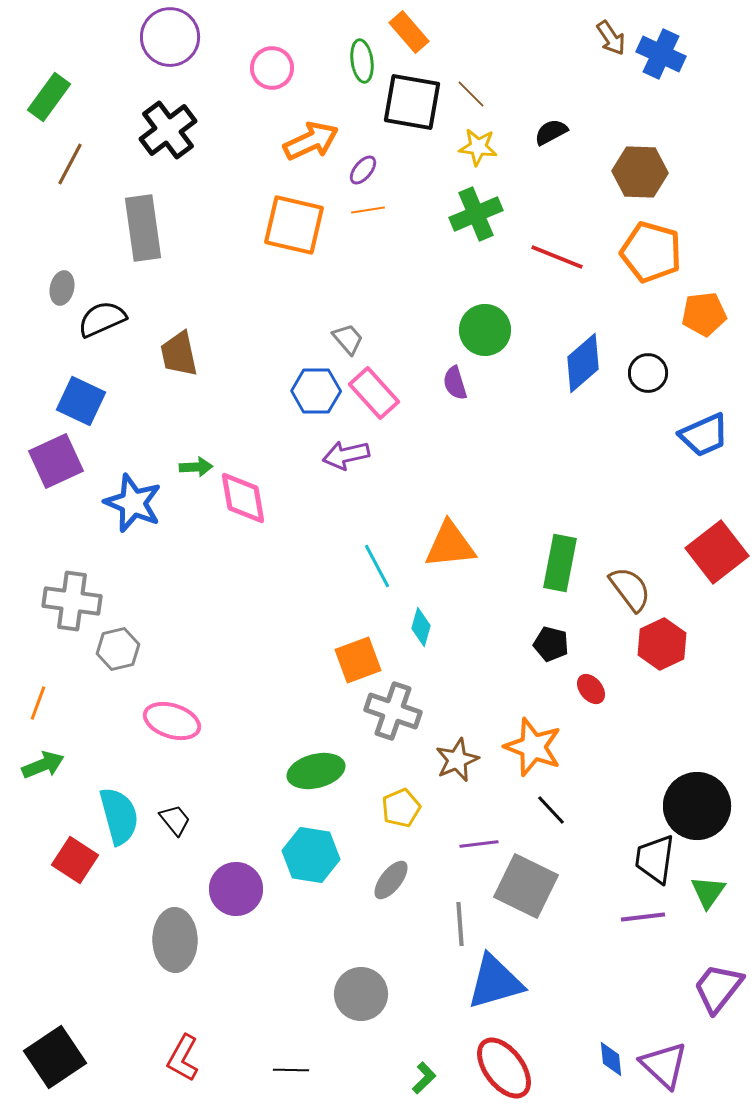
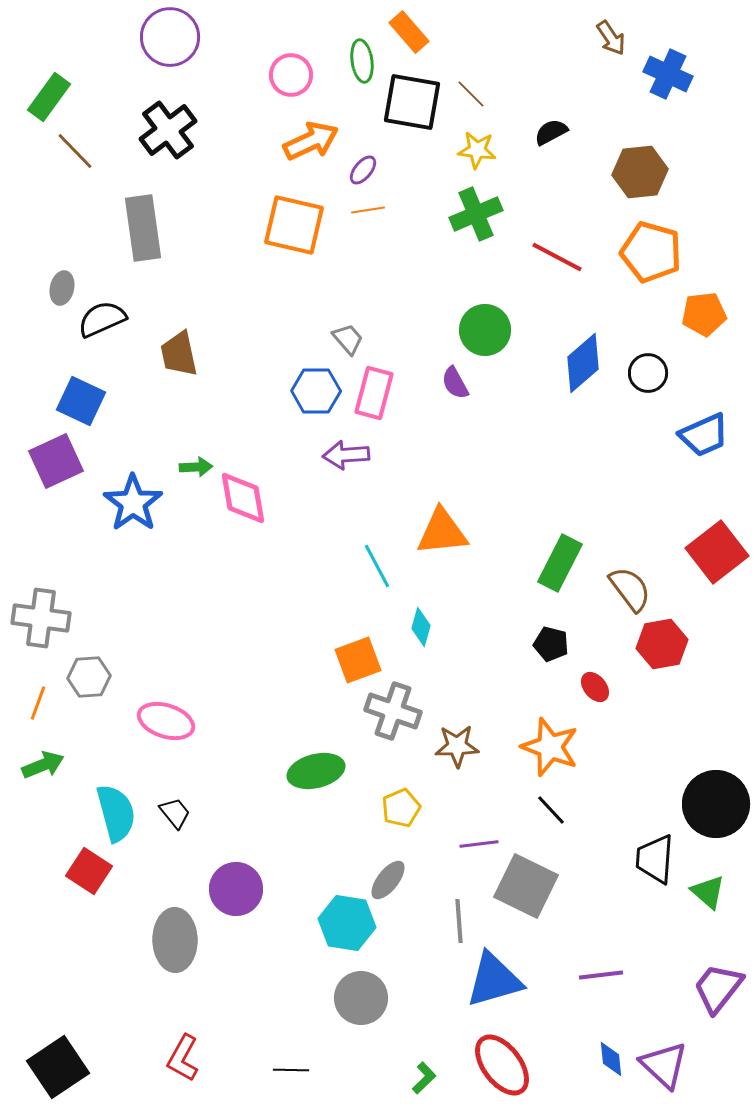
blue cross at (661, 54): moved 7 px right, 20 px down
pink circle at (272, 68): moved 19 px right, 7 px down
yellow star at (478, 147): moved 1 px left, 3 px down
brown line at (70, 164): moved 5 px right, 13 px up; rotated 72 degrees counterclockwise
brown hexagon at (640, 172): rotated 8 degrees counterclockwise
red line at (557, 257): rotated 6 degrees clockwise
purple semicircle at (455, 383): rotated 12 degrees counterclockwise
pink rectangle at (374, 393): rotated 57 degrees clockwise
purple arrow at (346, 455): rotated 9 degrees clockwise
blue star at (133, 503): rotated 14 degrees clockwise
orange triangle at (450, 545): moved 8 px left, 13 px up
green rectangle at (560, 563): rotated 16 degrees clockwise
gray cross at (72, 601): moved 31 px left, 17 px down
red hexagon at (662, 644): rotated 15 degrees clockwise
gray hexagon at (118, 649): moved 29 px left, 28 px down; rotated 9 degrees clockwise
red ellipse at (591, 689): moved 4 px right, 2 px up
pink ellipse at (172, 721): moved 6 px left
orange star at (533, 747): moved 17 px right
brown star at (457, 760): moved 14 px up; rotated 21 degrees clockwise
black circle at (697, 806): moved 19 px right, 2 px up
cyan semicircle at (119, 816): moved 3 px left, 3 px up
black trapezoid at (175, 820): moved 7 px up
cyan hexagon at (311, 855): moved 36 px right, 68 px down
black trapezoid at (655, 859): rotated 4 degrees counterclockwise
red square at (75, 860): moved 14 px right, 11 px down
gray ellipse at (391, 880): moved 3 px left
green triangle at (708, 892): rotated 24 degrees counterclockwise
purple line at (643, 917): moved 42 px left, 58 px down
gray line at (460, 924): moved 1 px left, 3 px up
blue triangle at (495, 982): moved 1 px left, 2 px up
gray circle at (361, 994): moved 4 px down
black square at (55, 1057): moved 3 px right, 10 px down
red ellipse at (504, 1068): moved 2 px left, 3 px up
